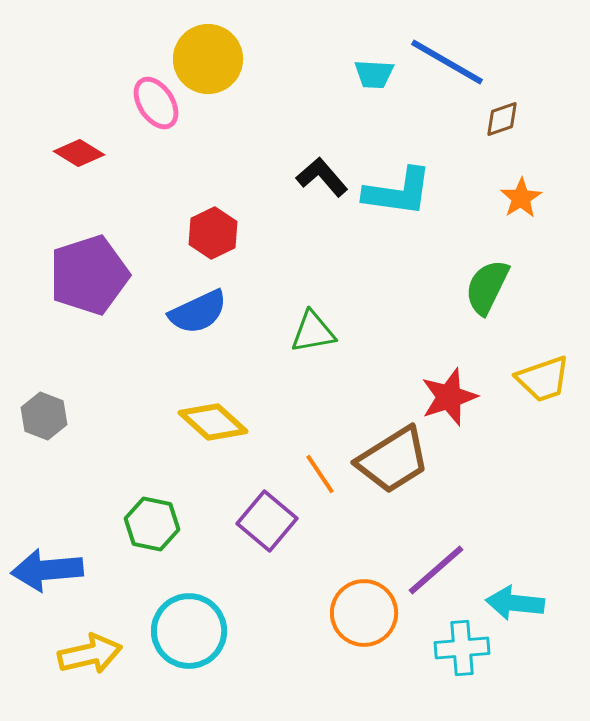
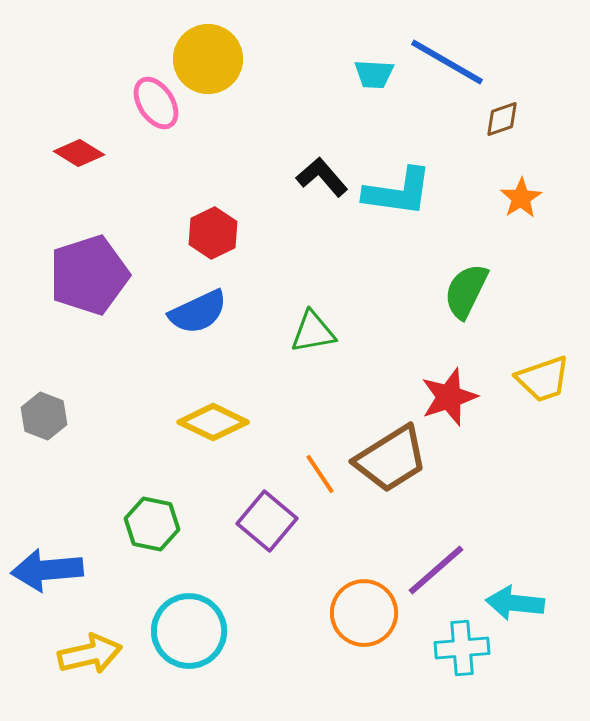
green semicircle: moved 21 px left, 4 px down
yellow diamond: rotated 16 degrees counterclockwise
brown trapezoid: moved 2 px left, 1 px up
